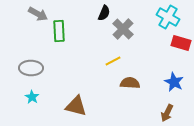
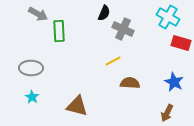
gray cross: rotated 20 degrees counterclockwise
brown triangle: moved 1 px right
